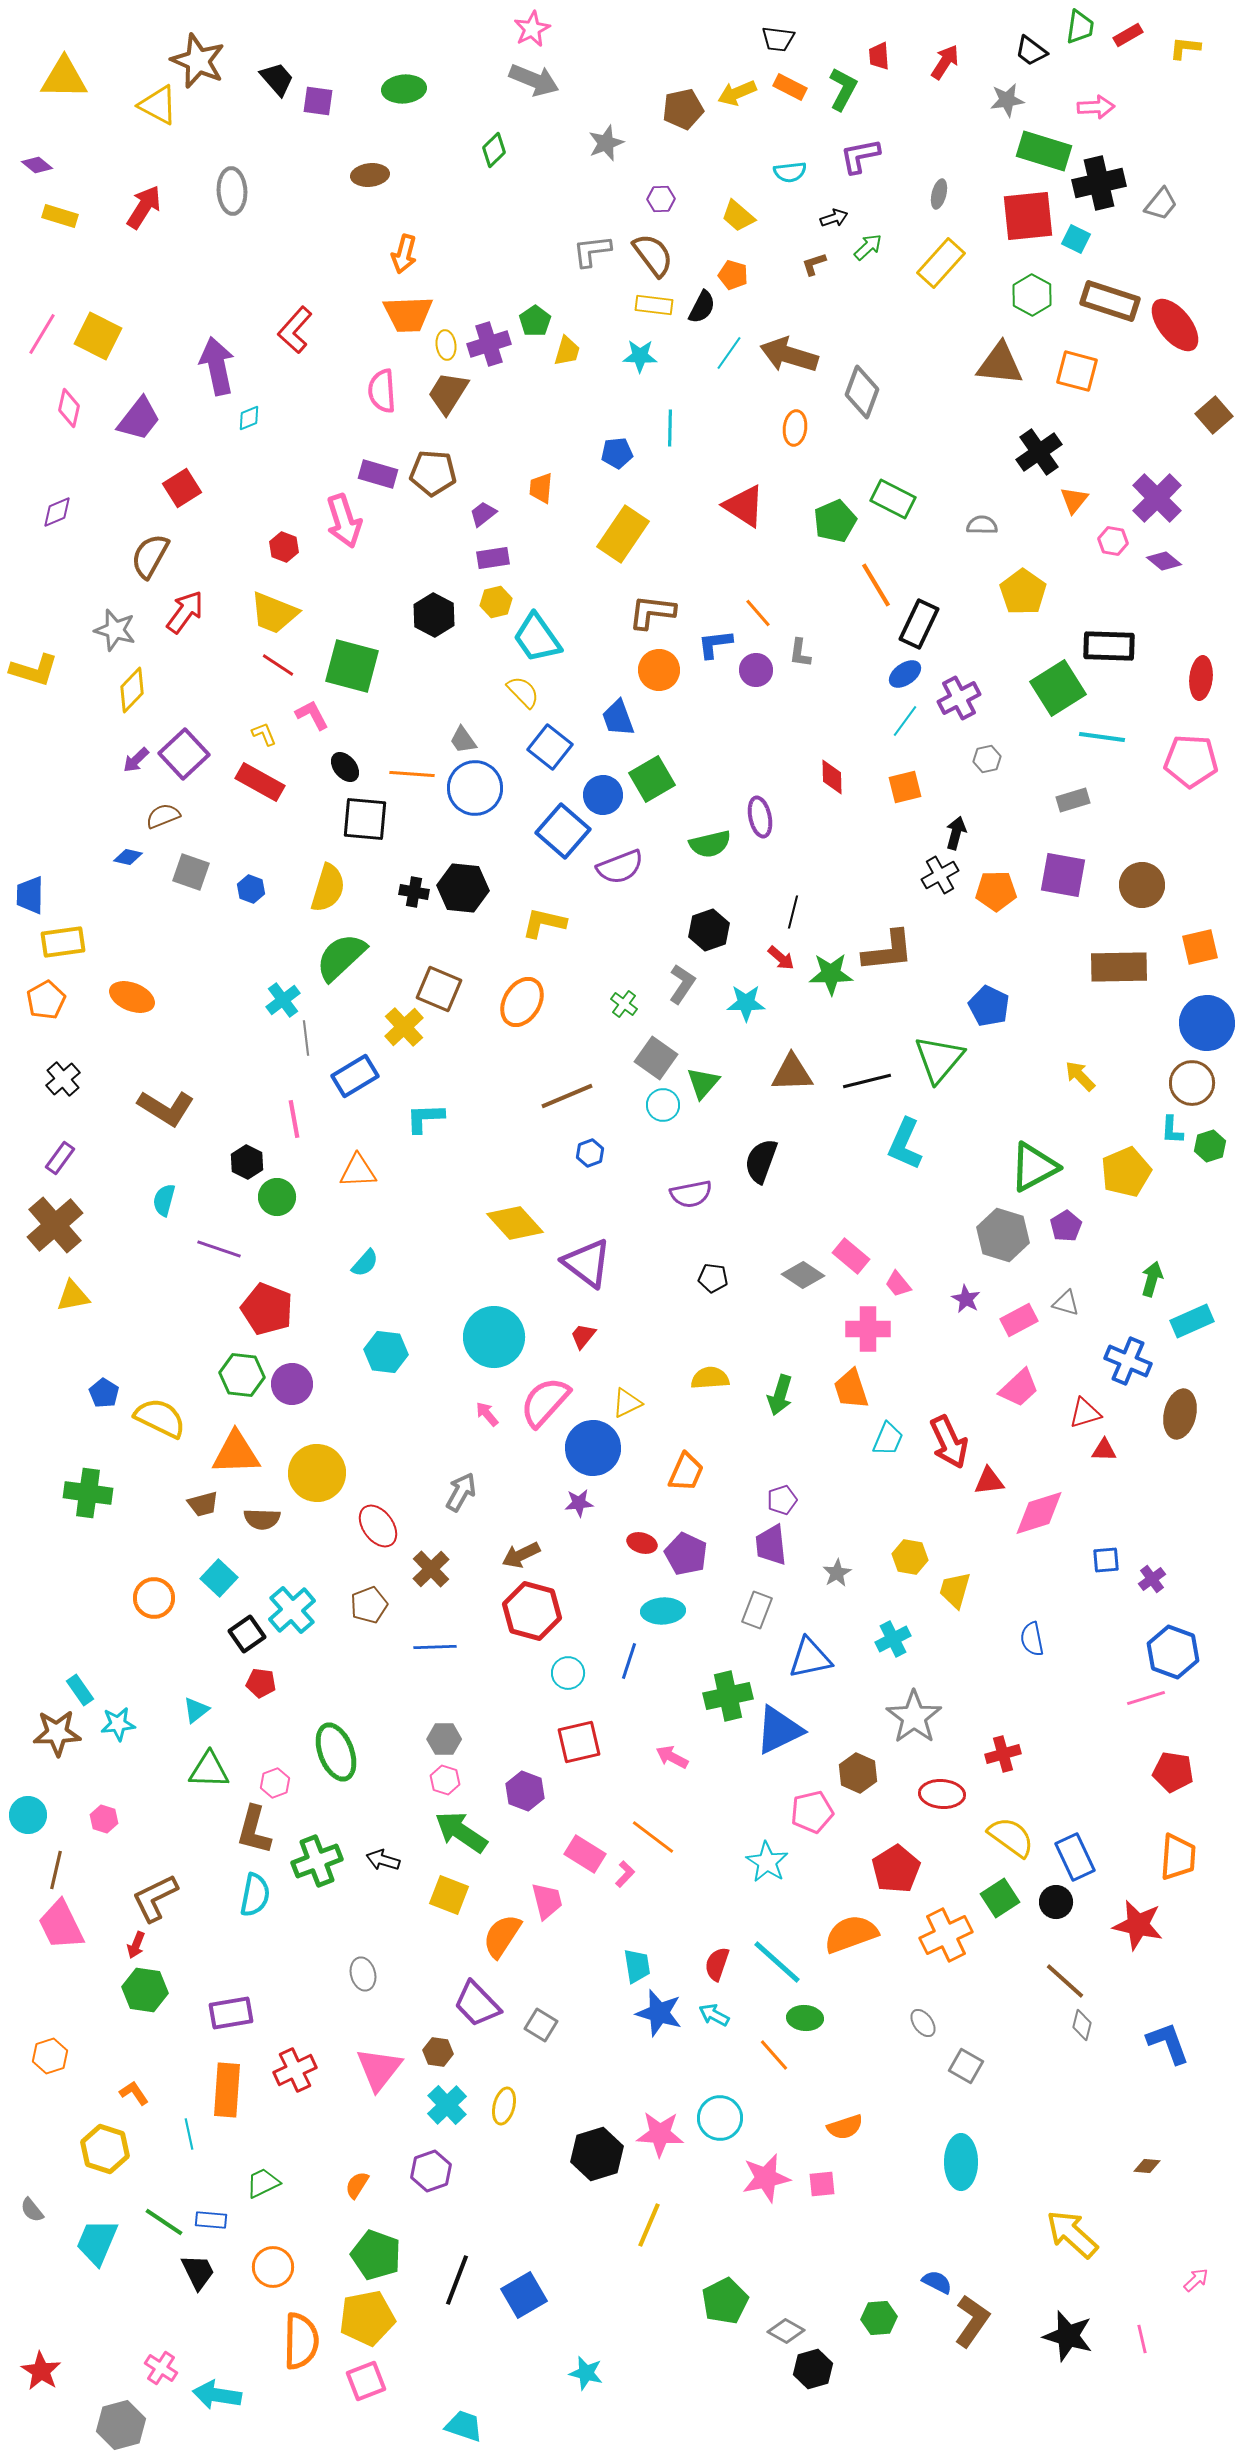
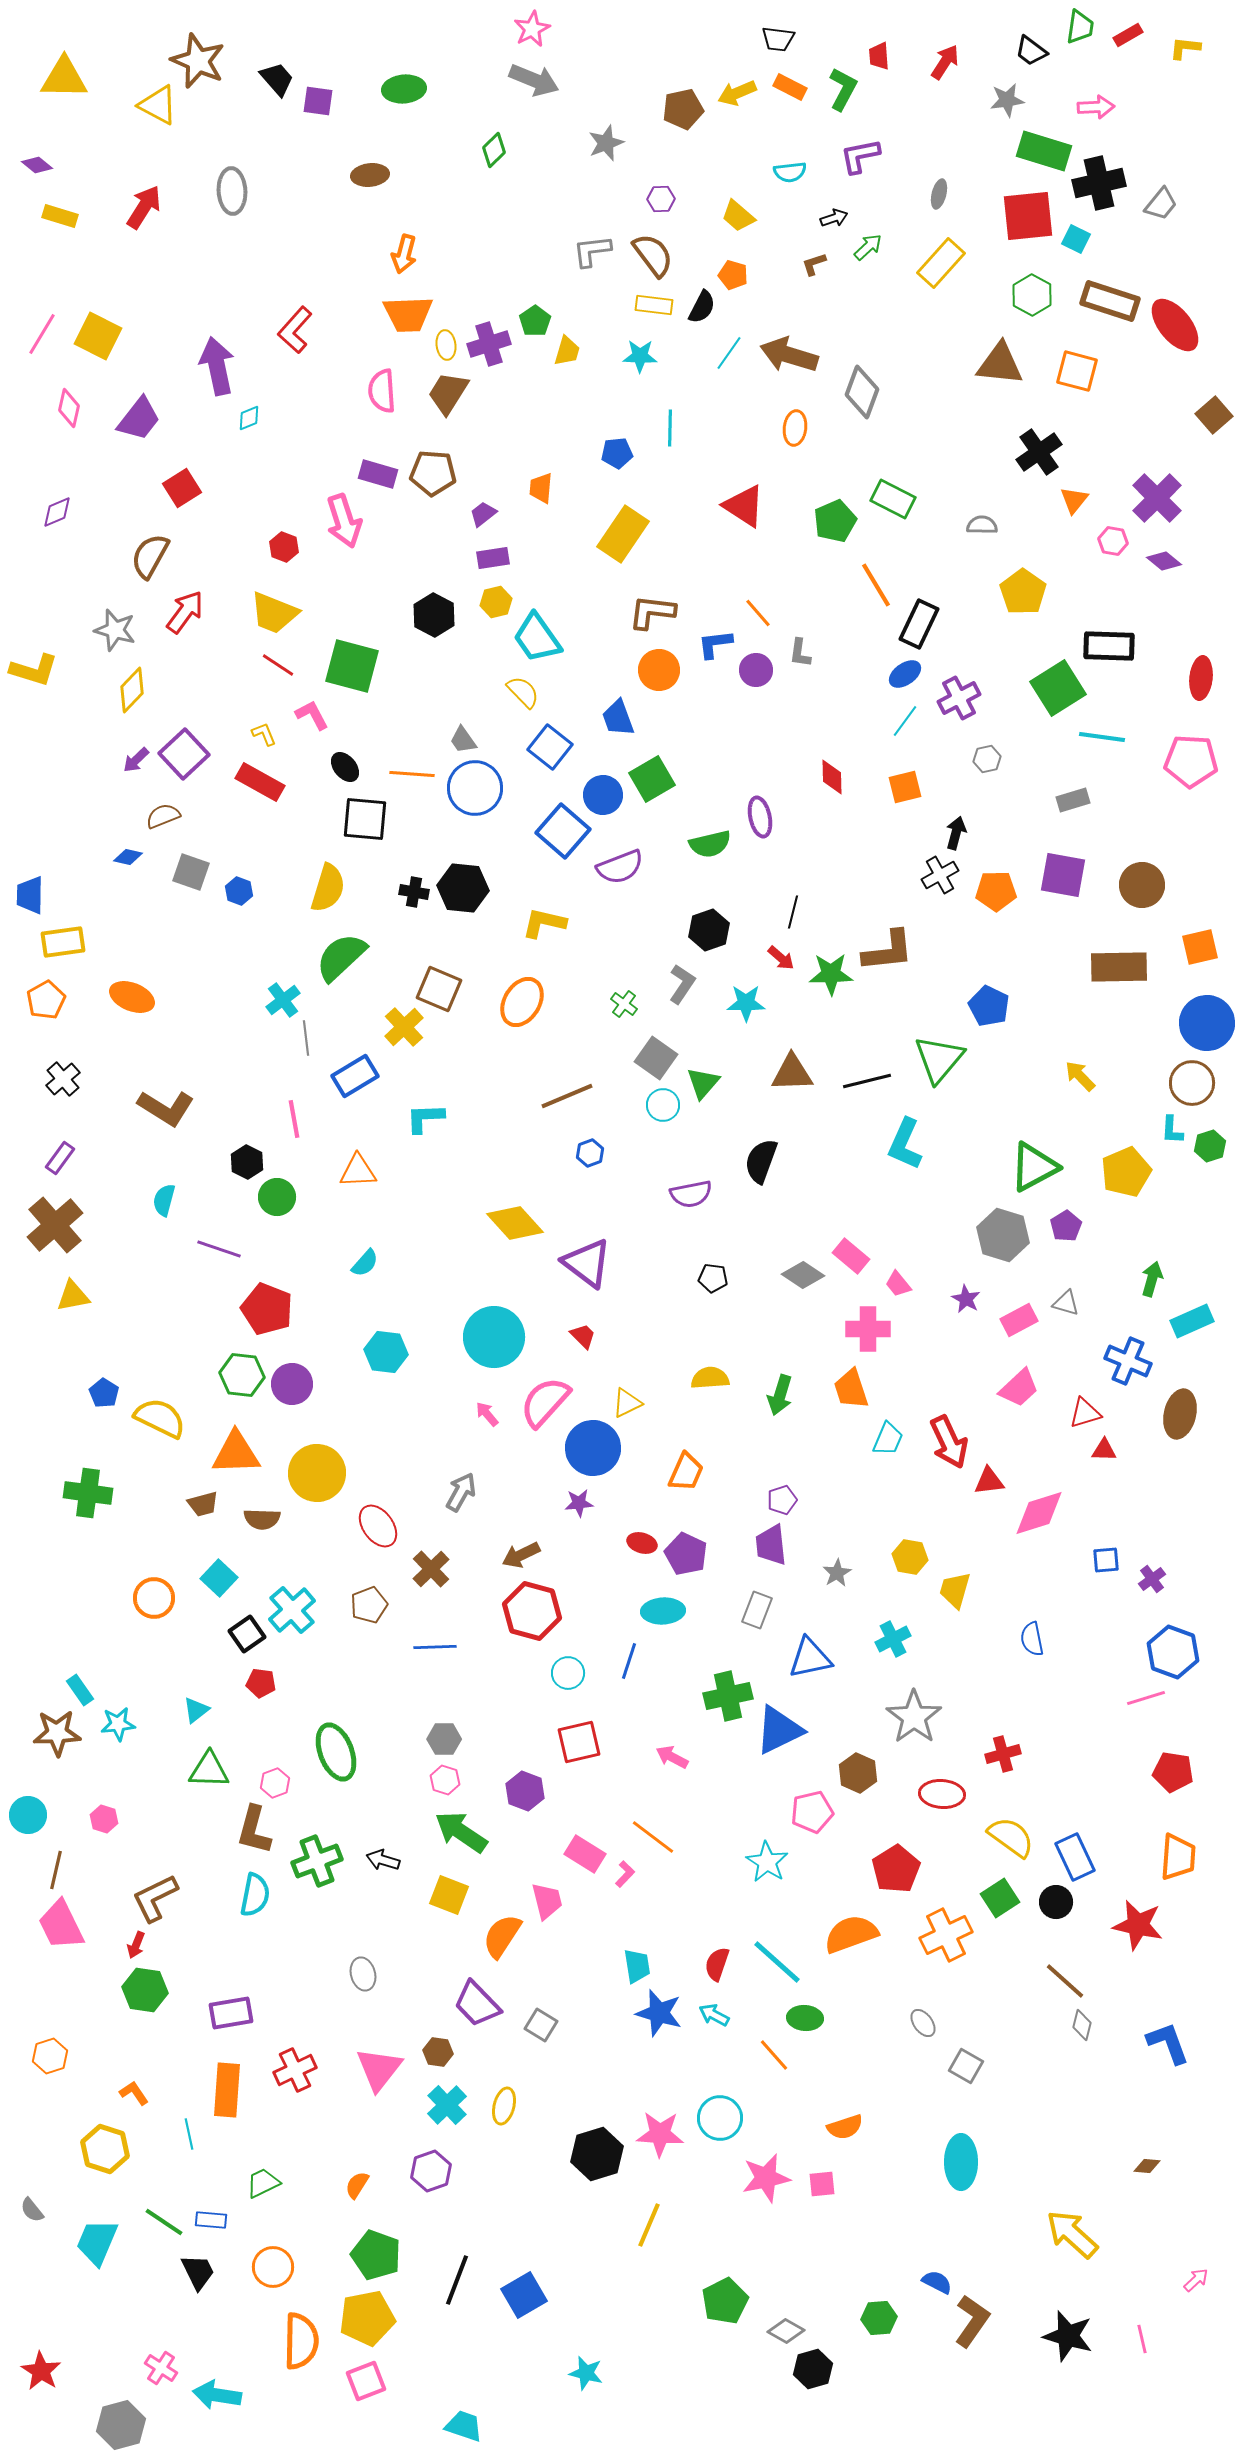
blue hexagon at (251, 889): moved 12 px left, 2 px down
red trapezoid at (583, 1336): rotated 96 degrees clockwise
